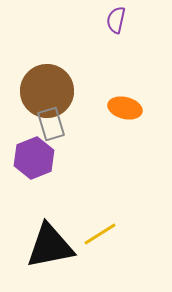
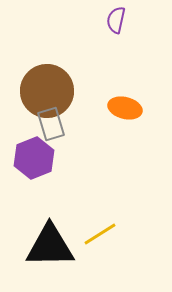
black triangle: rotated 10 degrees clockwise
